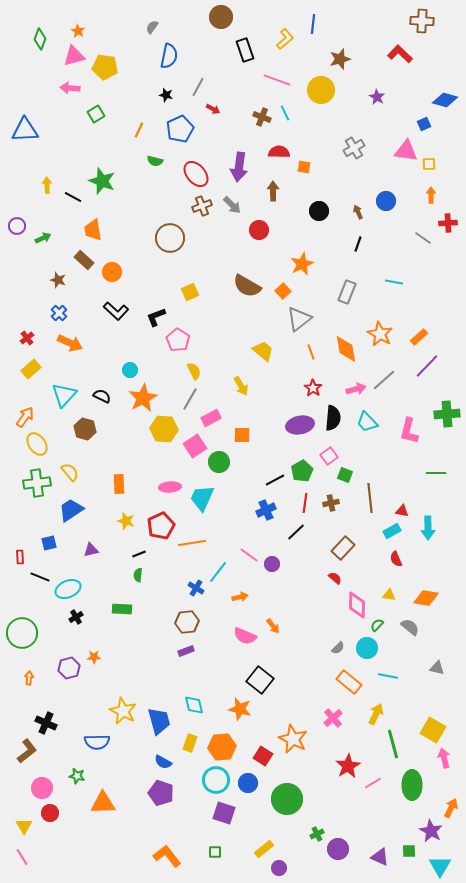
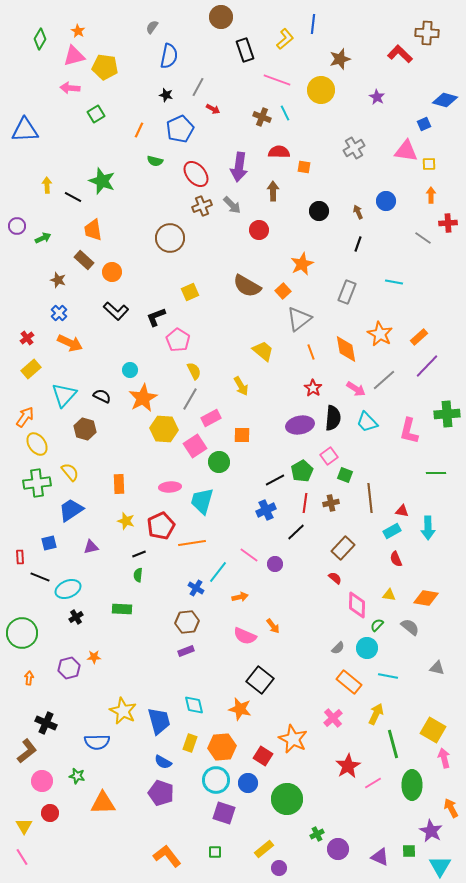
brown cross at (422, 21): moved 5 px right, 12 px down
green diamond at (40, 39): rotated 10 degrees clockwise
pink arrow at (356, 389): rotated 48 degrees clockwise
cyan trapezoid at (202, 498): moved 3 px down; rotated 8 degrees counterclockwise
purple triangle at (91, 550): moved 3 px up
purple circle at (272, 564): moved 3 px right
pink circle at (42, 788): moved 7 px up
orange arrow at (451, 808): rotated 54 degrees counterclockwise
